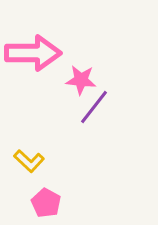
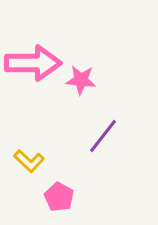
pink arrow: moved 10 px down
purple line: moved 9 px right, 29 px down
pink pentagon: moved 13 px right, 6 px up
